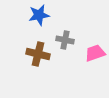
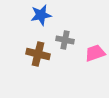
blue star: moved 2 px right
